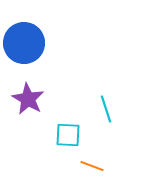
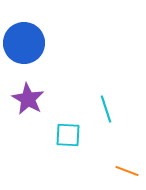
orange line: moved 35 px right, 5 px down
